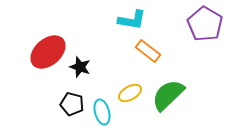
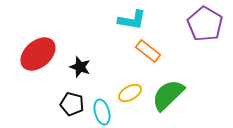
red ellipse: moved 10 px left, 2 px down
